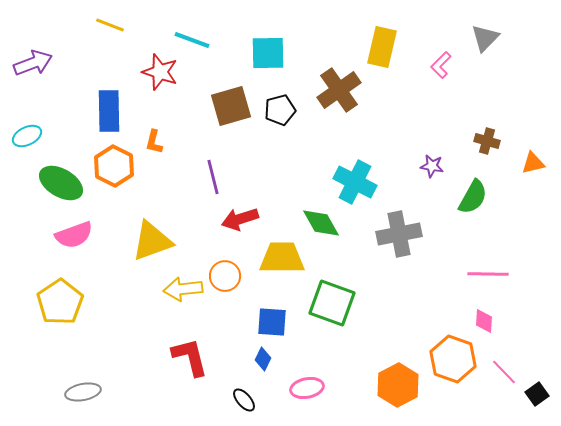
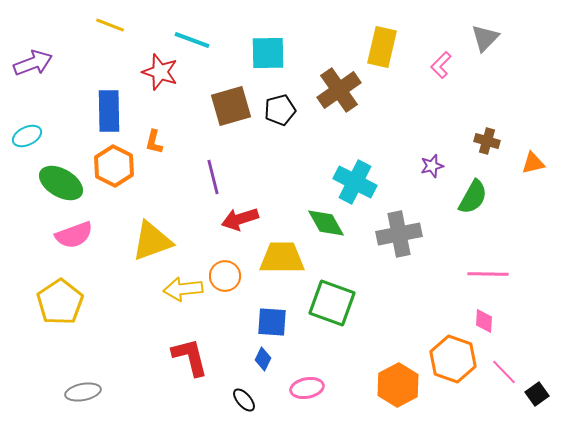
purple star at (432, 166): rotated 25 degrees counterclockwise
green diamond at (321, 223): moved 5 px right
